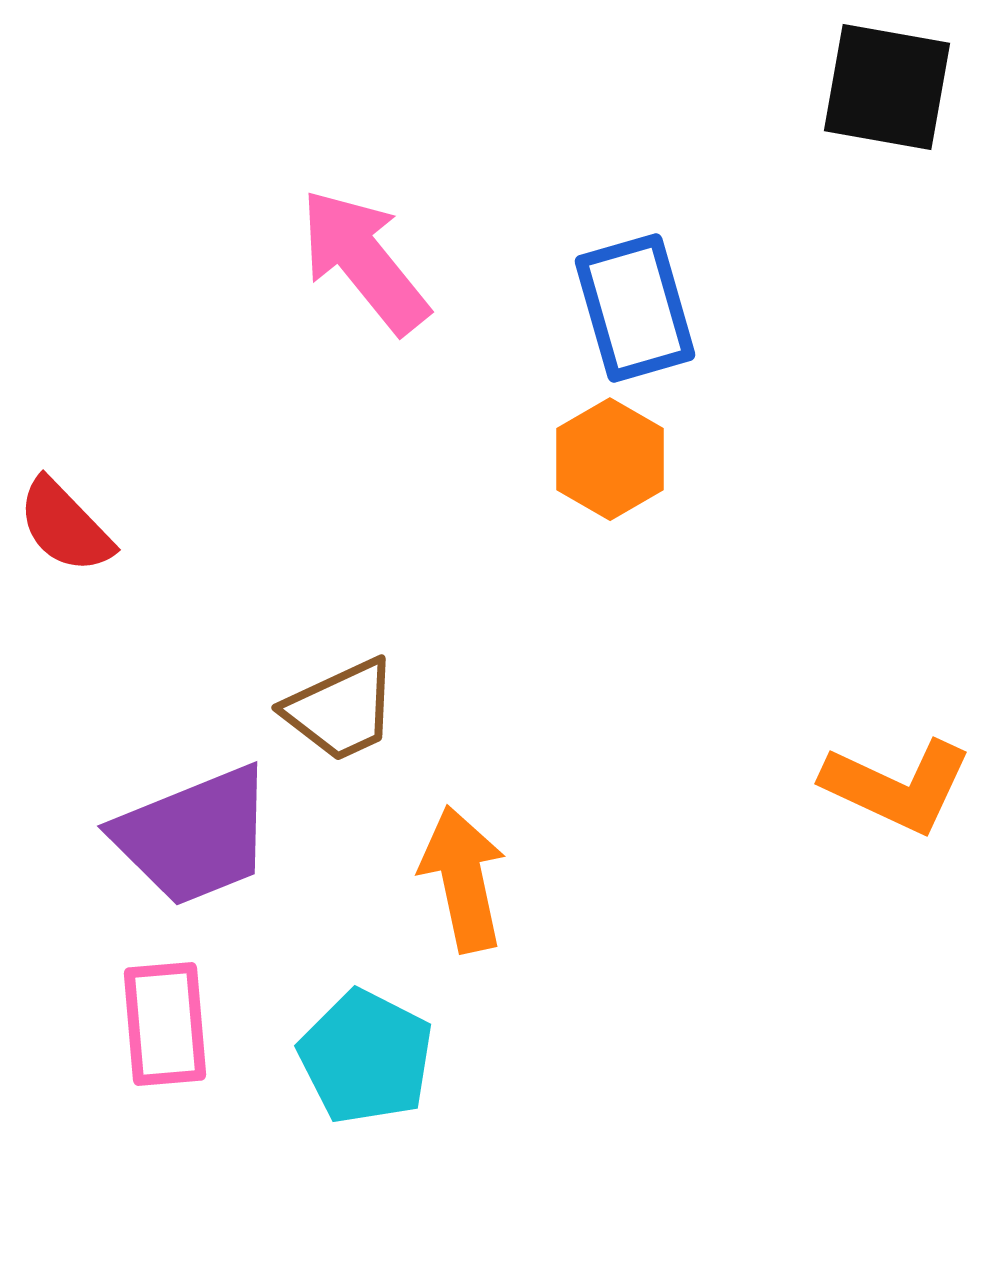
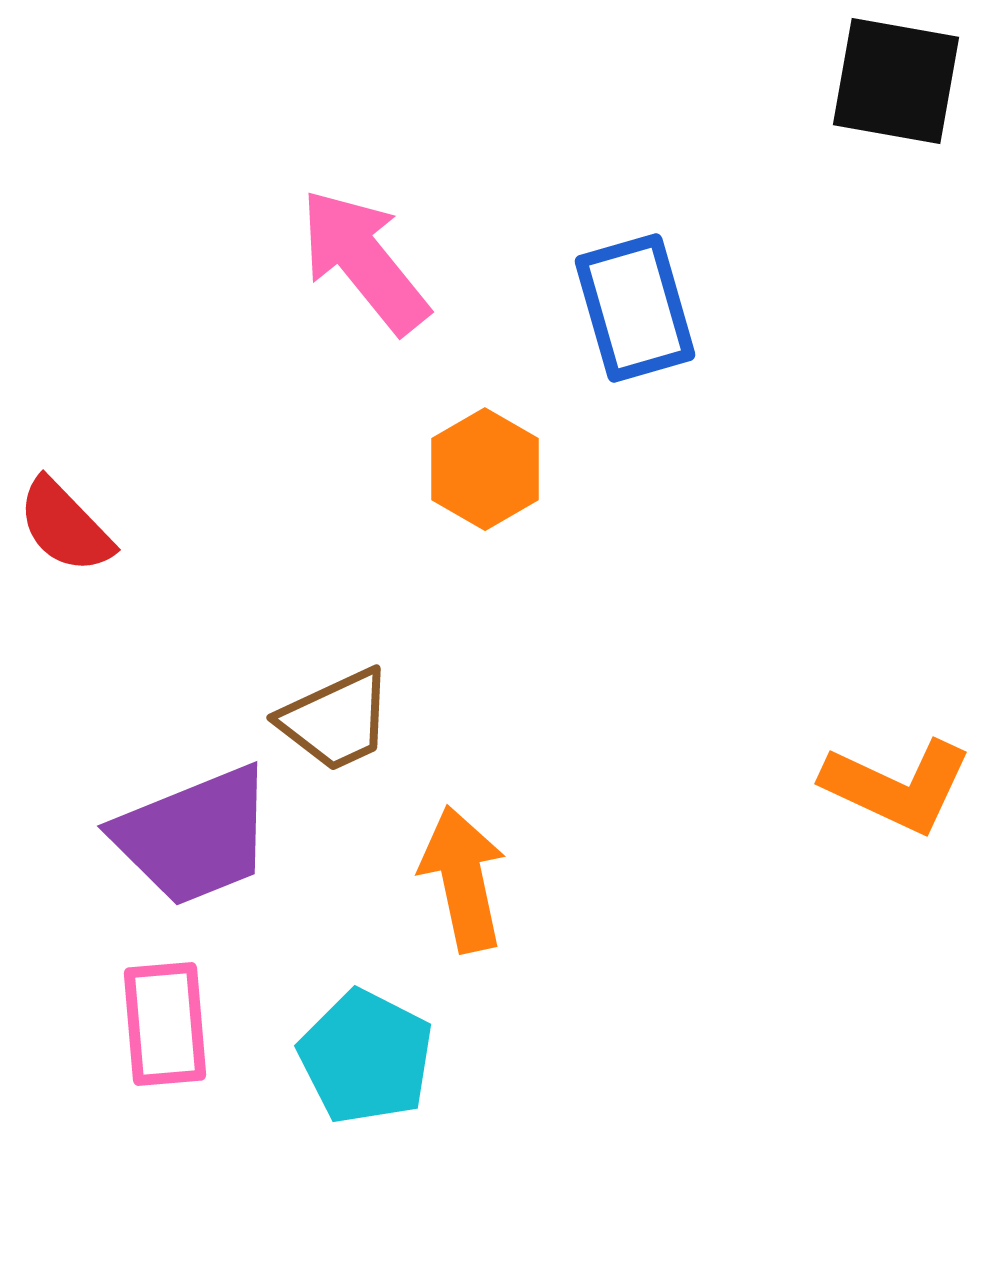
black square: moved 9 px right, 6 px up
orange hexagon: moved 125 px left, 10 px down
brown trapezoid: moved 5 px left, 10 px down
